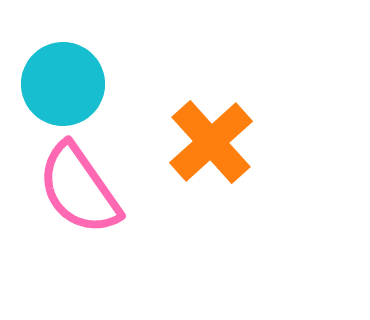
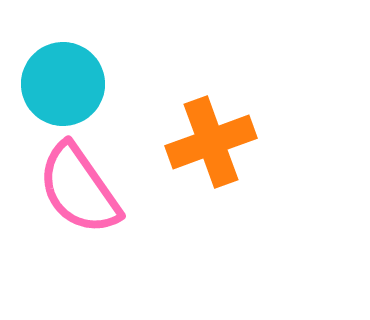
orange cross: rotated 22 degrees clockwise
